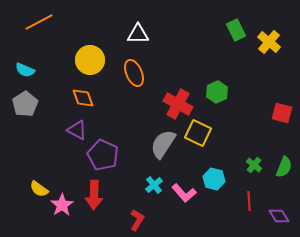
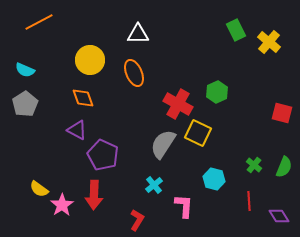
pink L-shape: moved 13 px down; rotated 135 degrees counterclockwise
